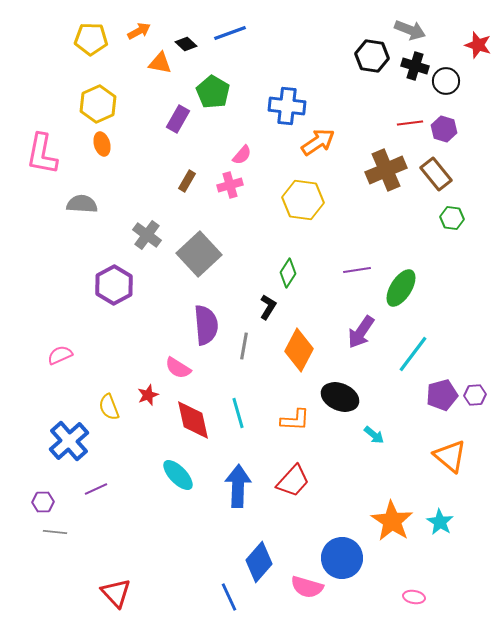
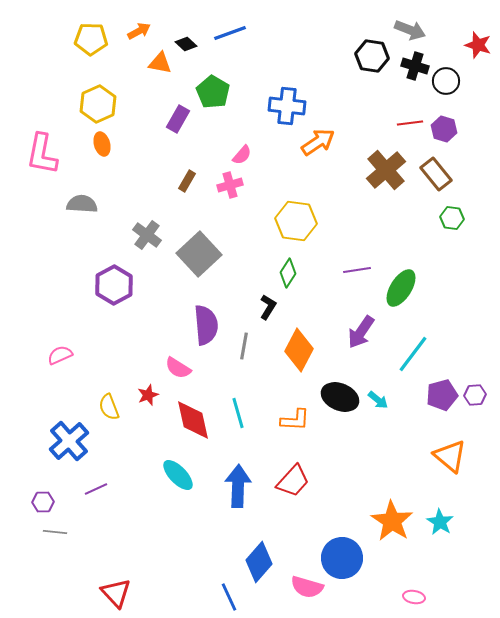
brown cross at (386, 170): rotated 18 degrees counterclockwise
yellow hexagon at (303, 200): moved 7 px left, 21 px down
cyan arrow at (374, 435): moved 4 px right, 35 px up
